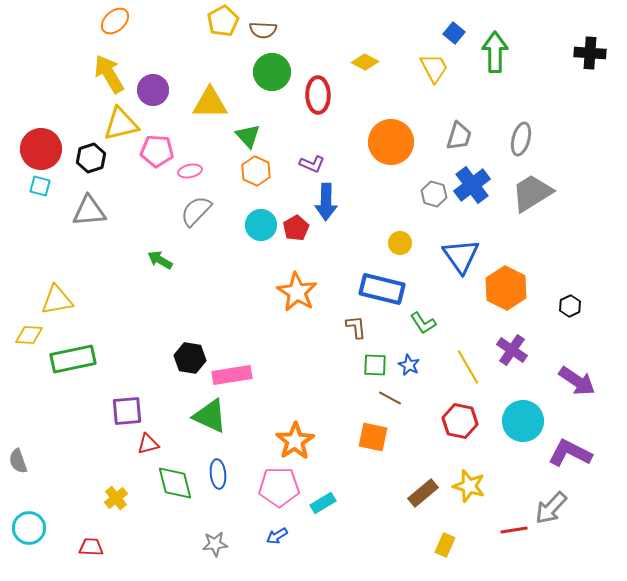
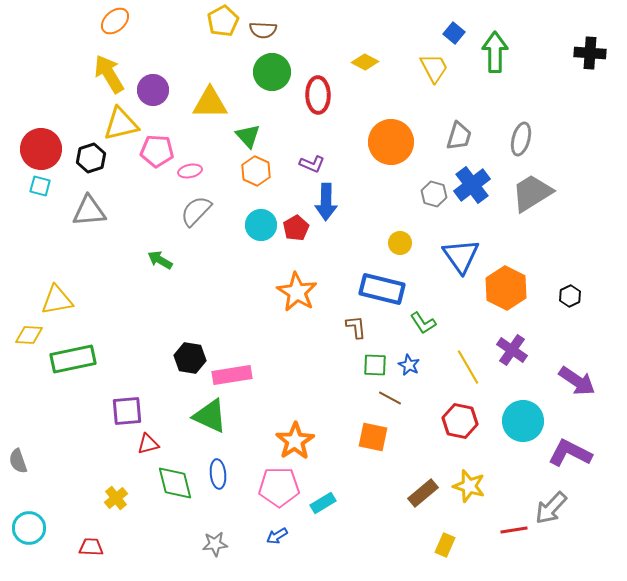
black hexagon at (570, 306): moved 10 px up
